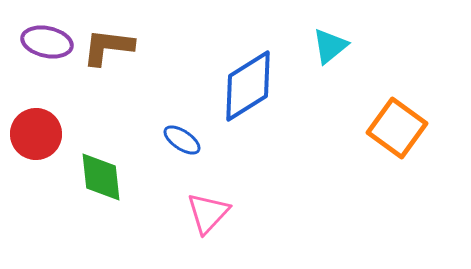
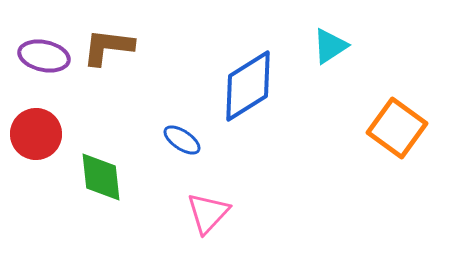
purple ellipse: moved 3 px left, 14 px down
cyan triangle: rotated 6 degrees clockwise
